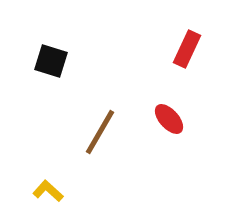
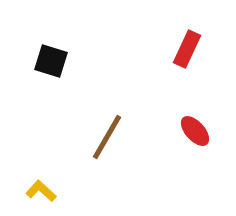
red ellipse: moved 26 px right, 12 px down
brown line: moved 7 px right, 5 px down
yellow L-shape: moved 7 px left
